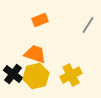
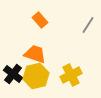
orange rectangle: rotated 70 degrees clockwise
